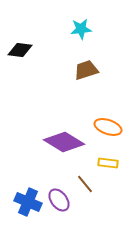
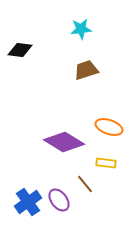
orange ellipse: moved 1 px right
yellow rectangle: moved 2 px left
blue cross: rotated 32 degrees clockwise
